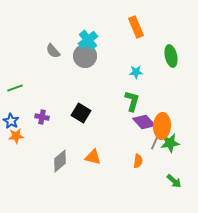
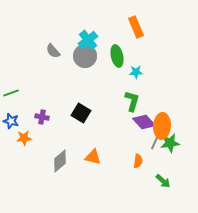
green ellipse: moved 54 px left
green line: moved 4 px left, 5 px down
blue star: rotated 14 degrees counterclockwise
orange star: moved 8 px right, 2 px down
green arrow: moved 11 px left
